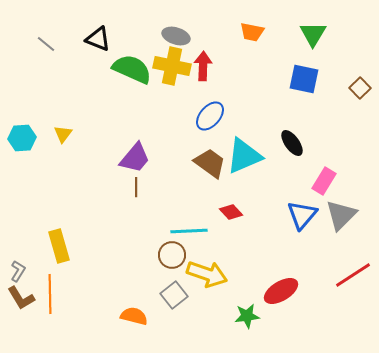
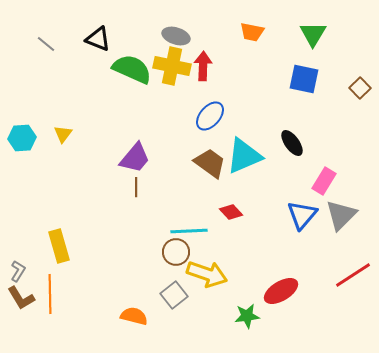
brown circle: moved 4 px right, 3 px up
